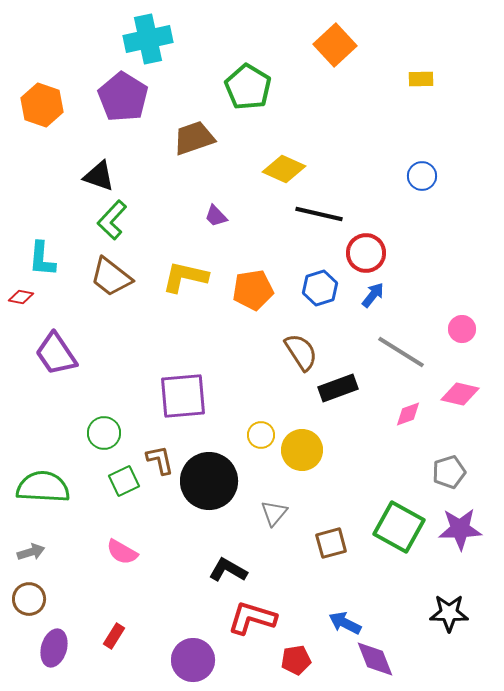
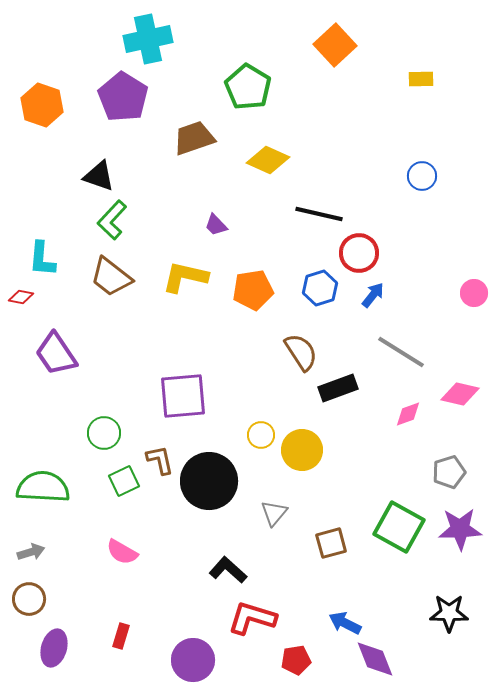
yellow diamond at (284, 169): moved 16 px left, 9 px up
purple trapezoid at (216, 216): moved 9 px down
red circle at (366, 253): moved 7 px left
pink circle at (462, 329): moved 12 px right, 36 px up
black L-shape at (228, 570): rotated 12 degrees clockwise
red rectangle at (114, 636): moved 7 px right; rotated 15 degrees counterclockwise
